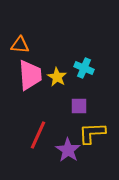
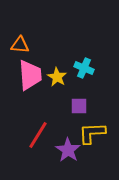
red line: rotated 8 degrees clockwise
